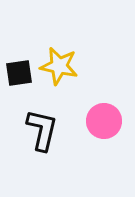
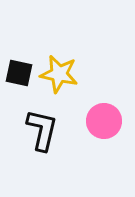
yellow star: moved 8 px down
black square: rotated 20 degrees clockwise
